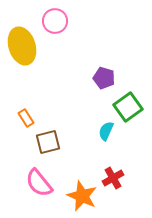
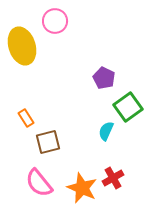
purple pentagon: rotated 10 degrees clockwise
orange star: moved 8 px up
